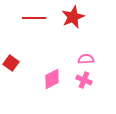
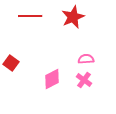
red line: moved 4 px left, 2 px up
pink cross: rotated 14 degrees clockwise
